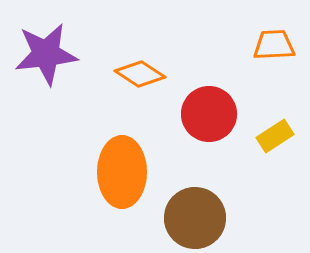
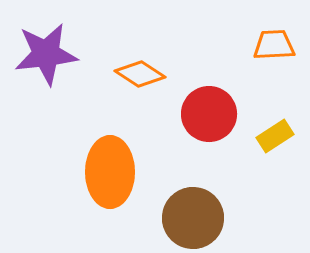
orange ellipse: moved 12 px left
brown circle: moved 2 px left
